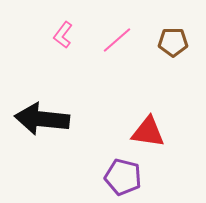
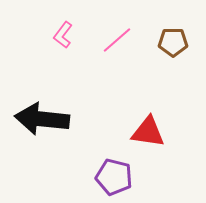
purple pentagon: moved 9 px left
